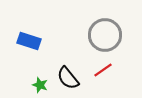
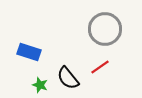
gray circle: moved 6 px up
blue rectangle: moved 11 px down
red line: moved 3 px left, 3 px up
